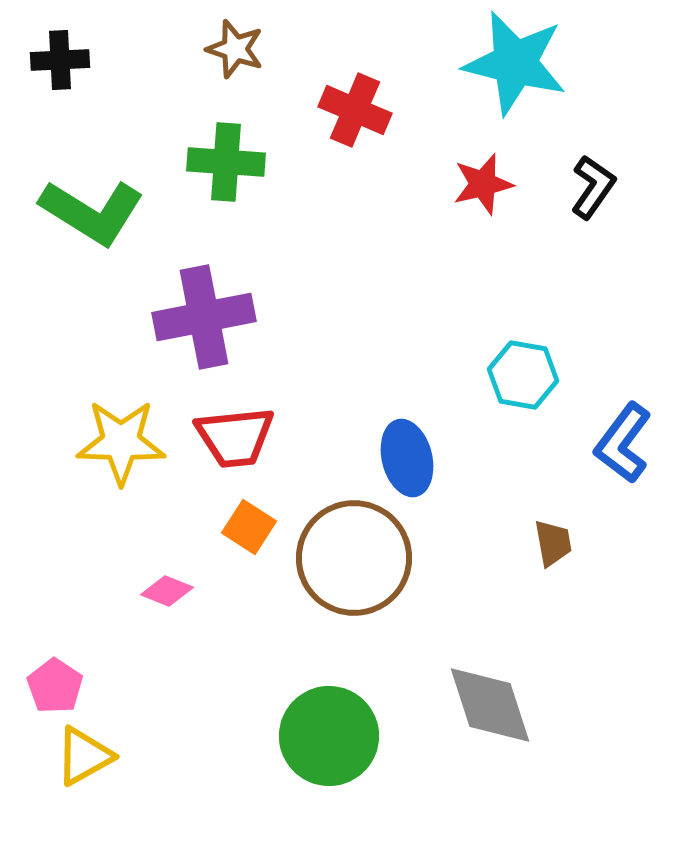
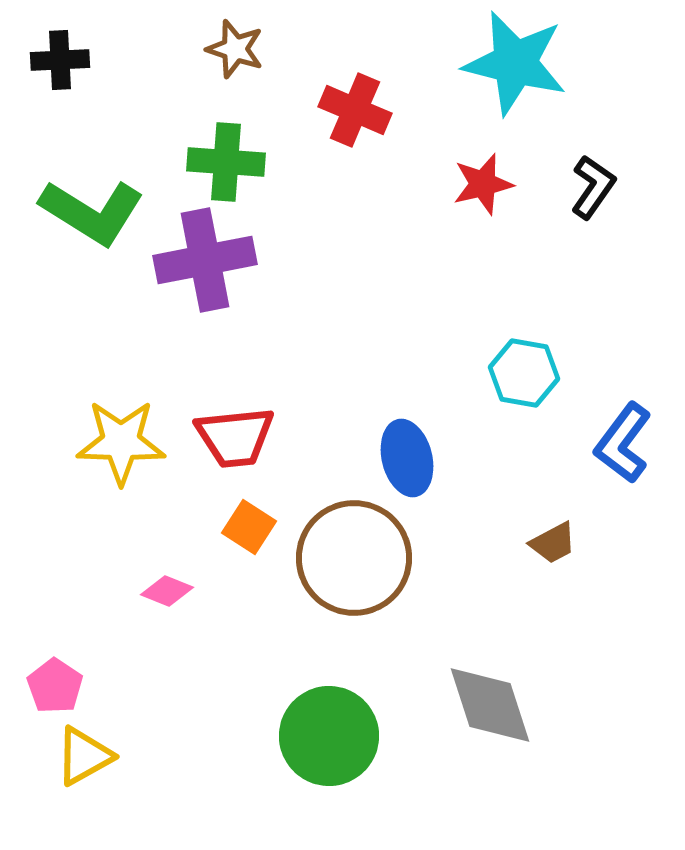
purple cross: moved 1 px right, 57 px up
cyan hexagon: moved 1 px right, 2 px up
brown trapezoid: rotated 72 degrees clockwise
